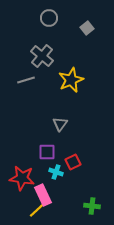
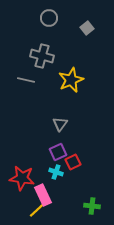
gray cross: rotated 25 degrees counterclockwise
gray line: rotated 30 degrees clockwise
purple square: moved 11 px right; rotated 24 degrees counterclockwise
